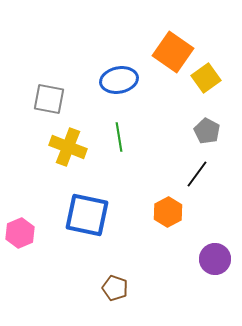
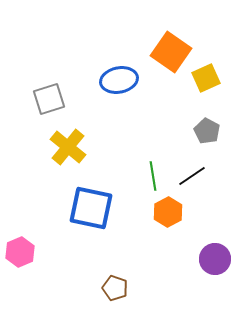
orange square: moved 2 px left
yellow square: rotated 12 degrees clockwise
gray square: rotated 28 degrees counterclockwise
green line: moved 34 px right, 39 px down
yellow cross: rotated 18 degrees clockwise
black line: moved 5 px left, 2 px down; rotated 20 degrees clockwise
blue square: moved 4 px right, 7 px up
pink hexagon: moved 19 px down
